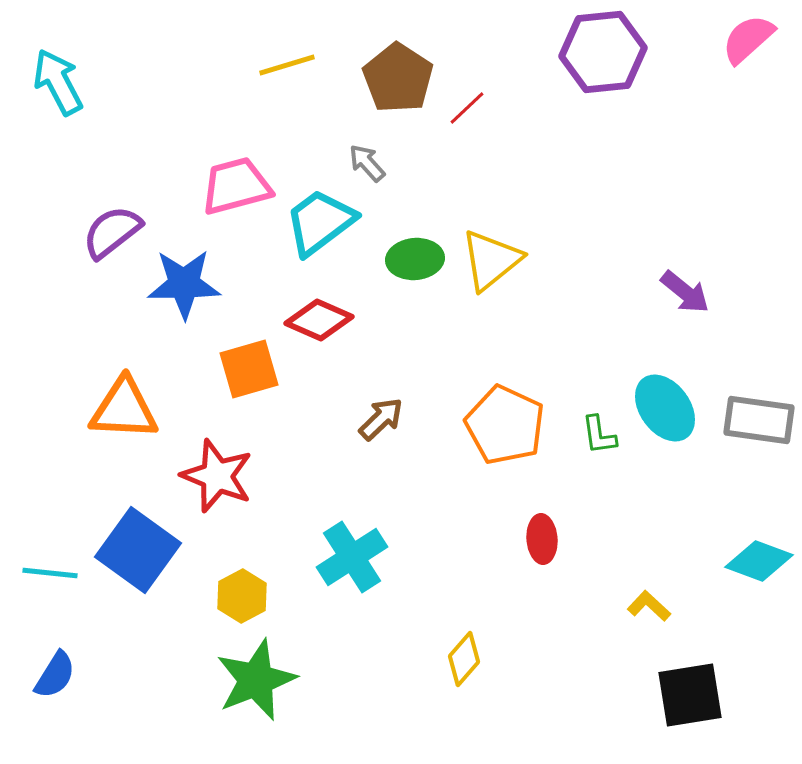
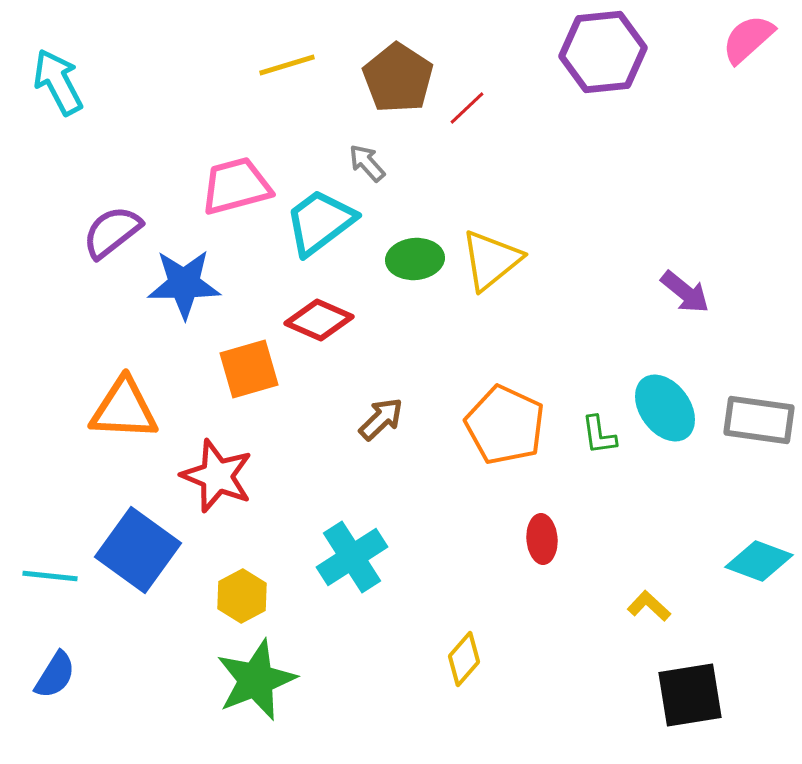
cyan line: moved 3 px down
